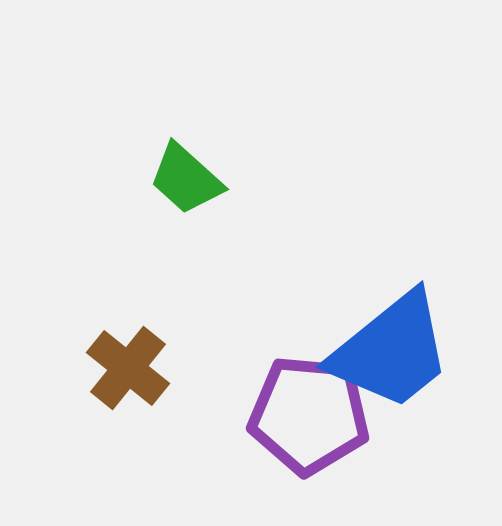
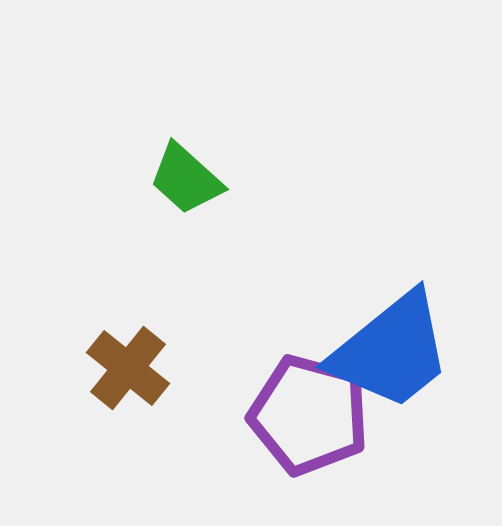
purple pentagon: rotated 10 degrees clockwise
